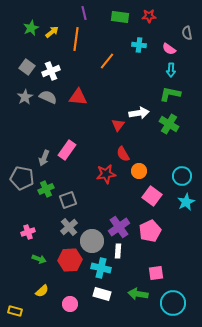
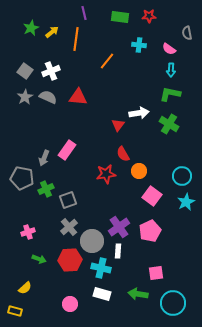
gray square at (27, 67): moved 2 px left, 4 px down
yellow semicircle at (42, 291): moved 17 px left, 3 px up
